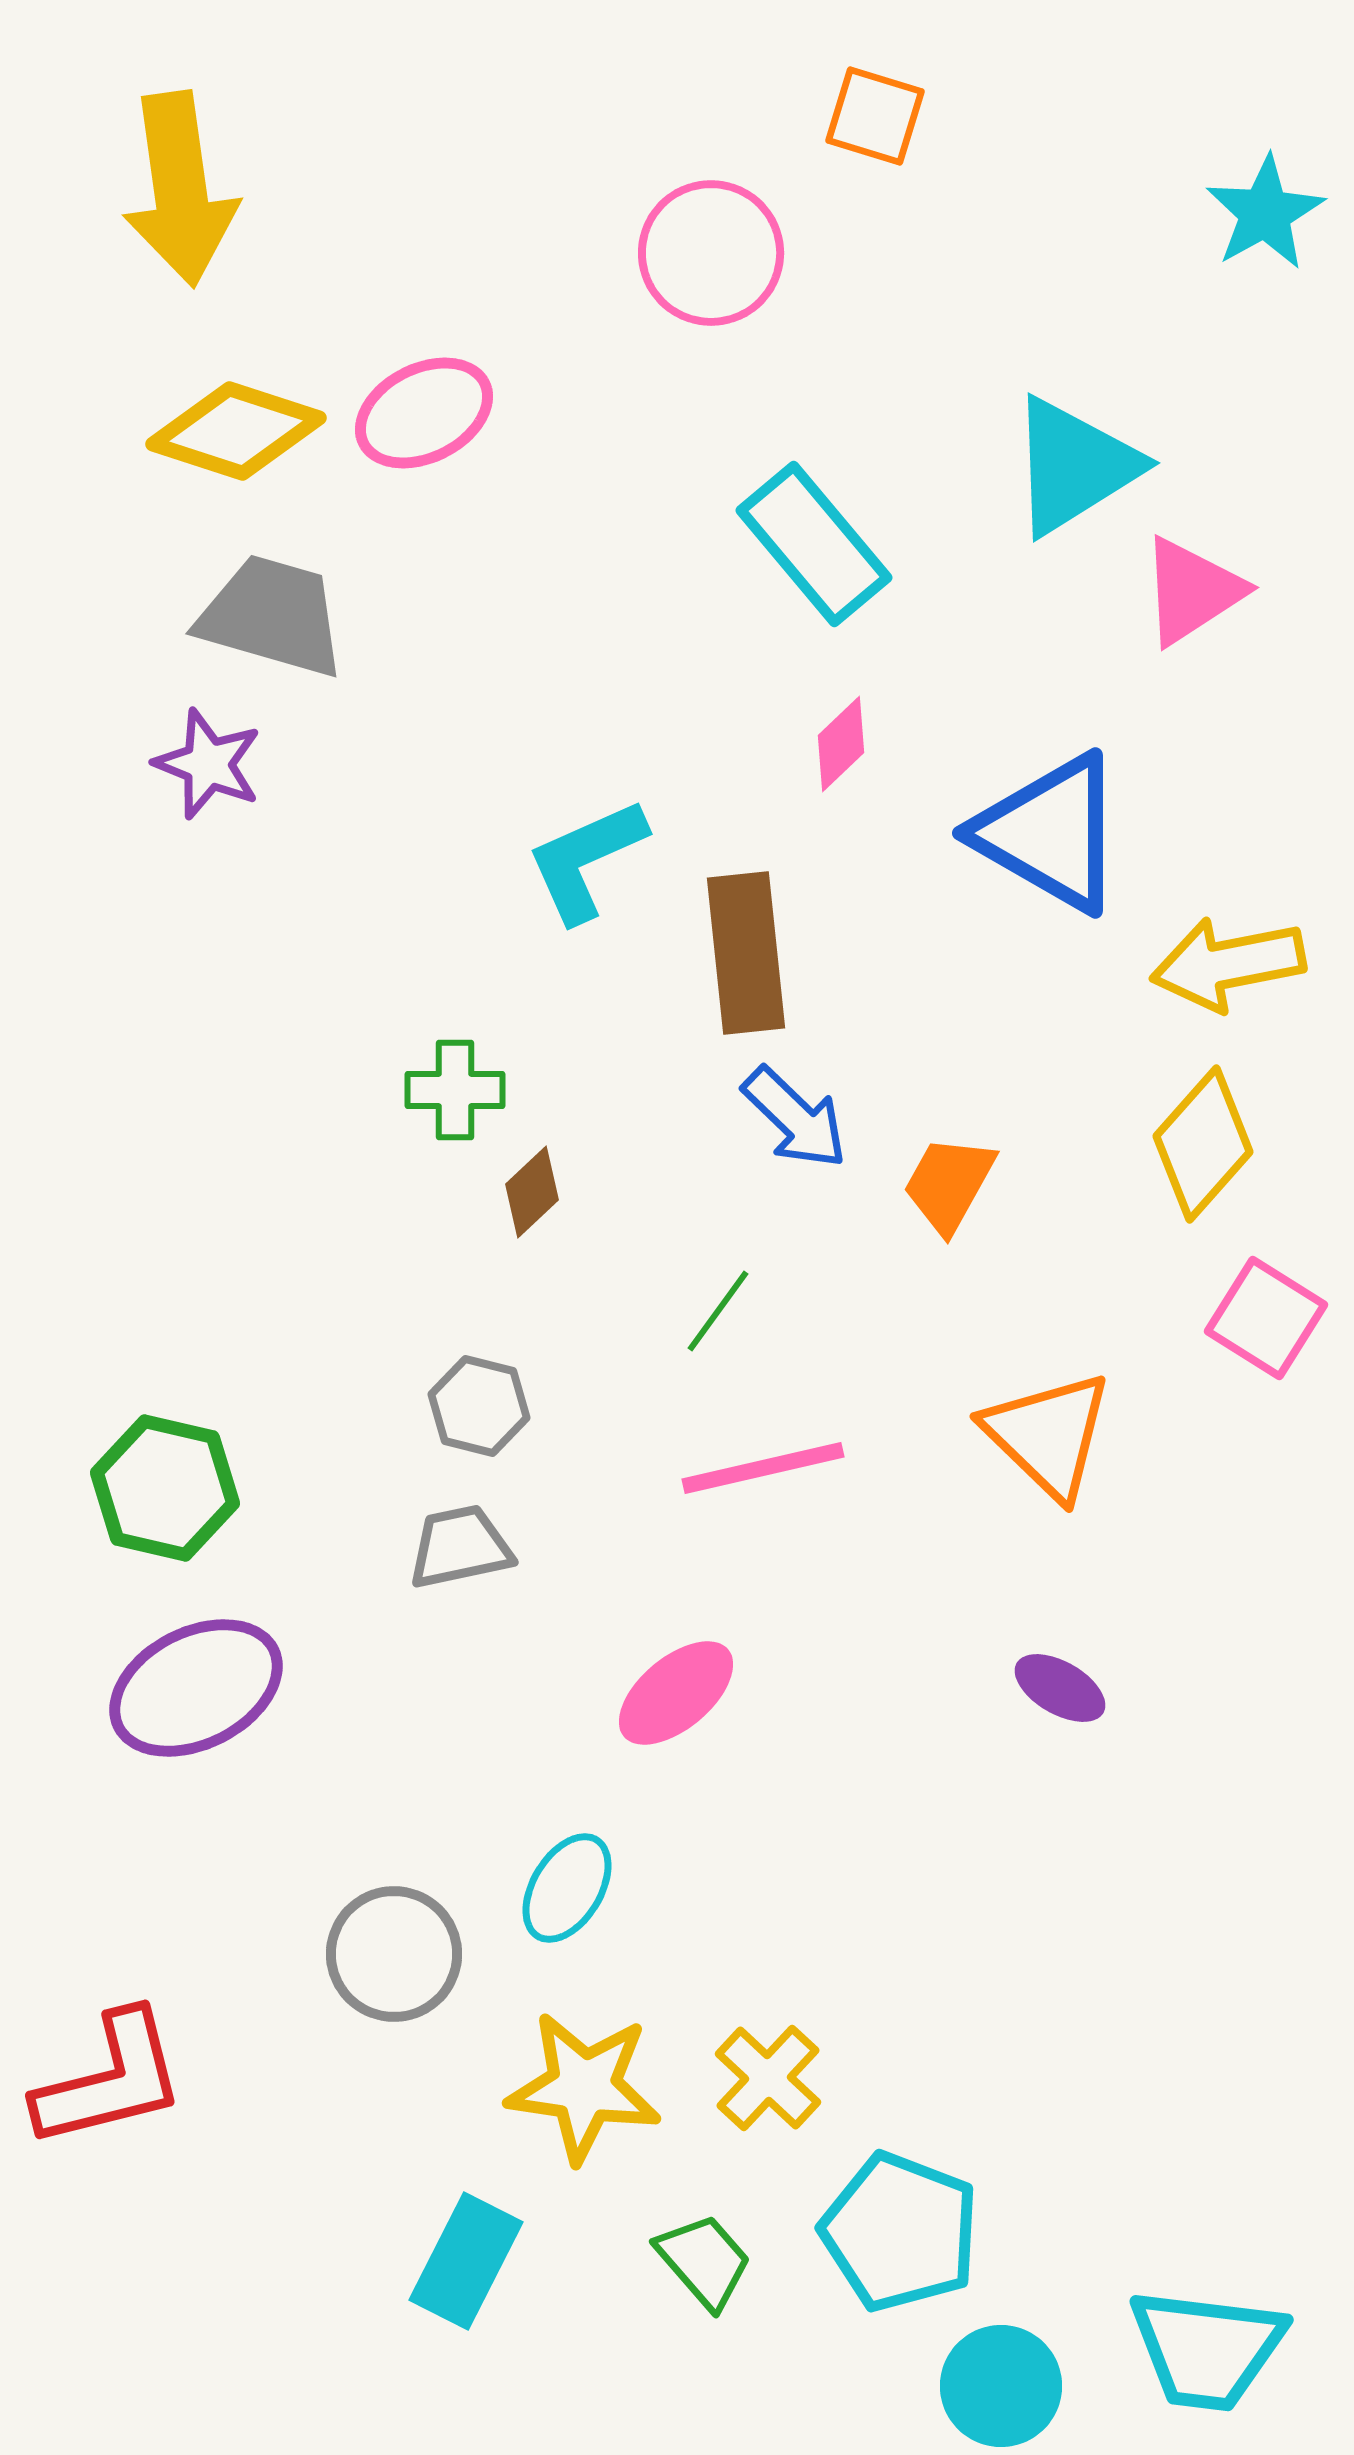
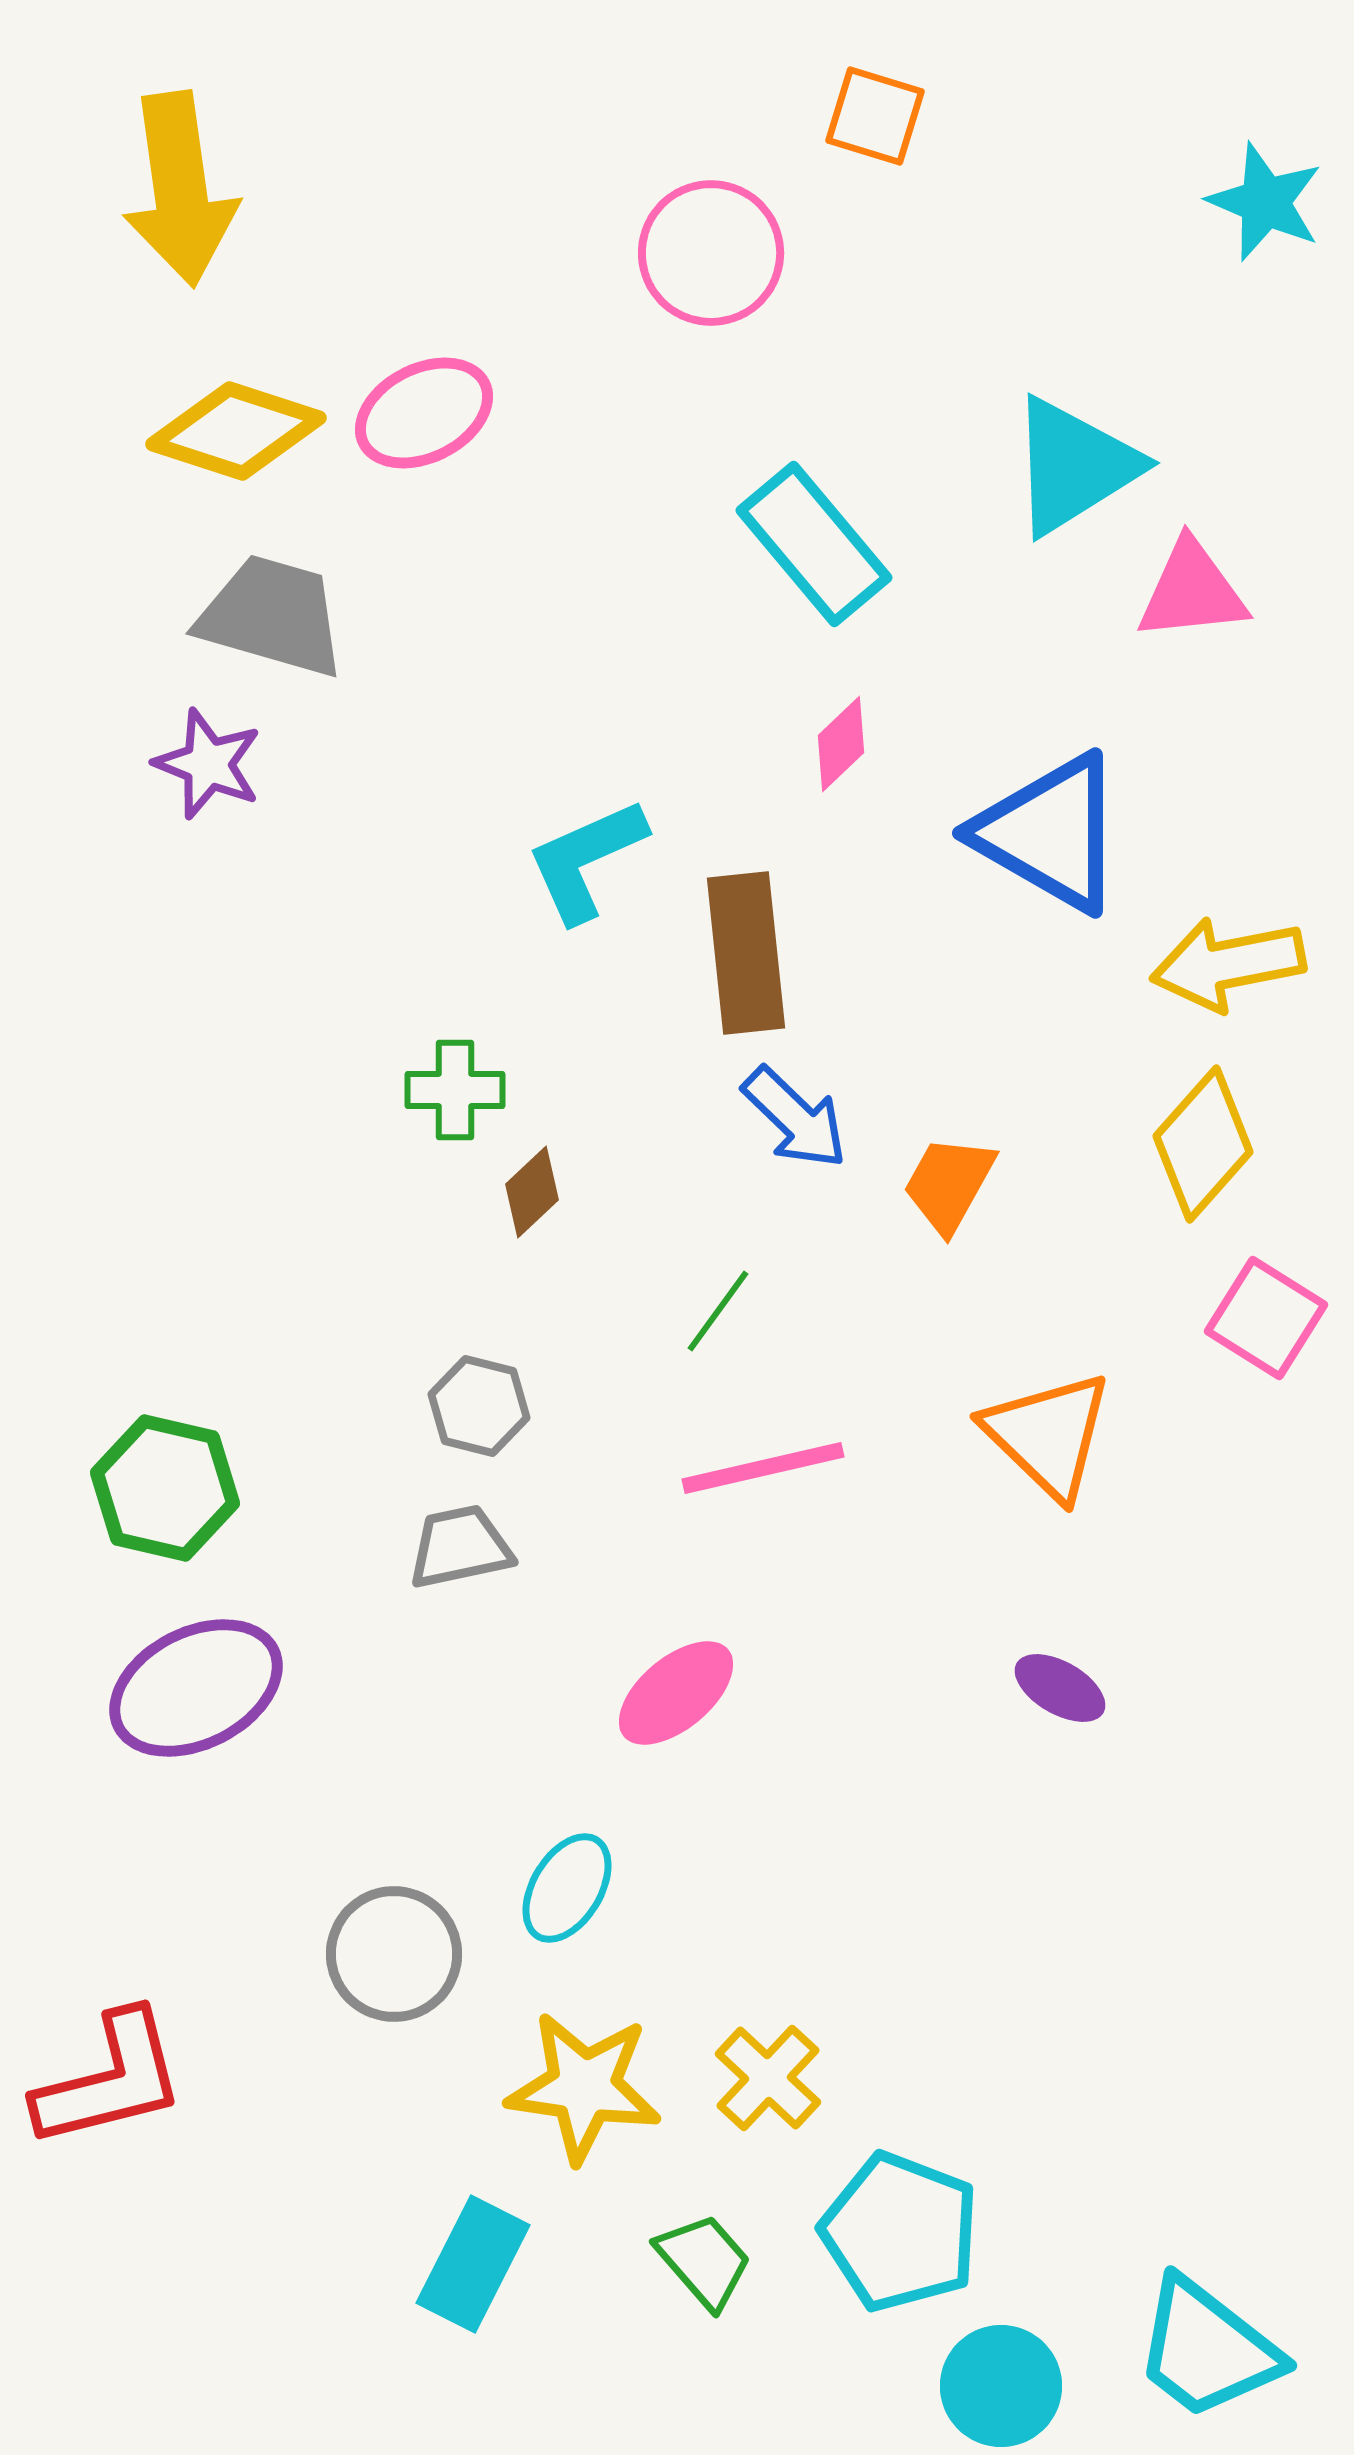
cyan star at (1265, 213): moved 11 px up; rotated 20 degrees counterclockwise
pink triangle at (1192, 591): rotated 27 degrees clockwise
cyan rectangle at (466, 2261): moved 7 px right, 3 px down
cyan trapezoid at (1207, 2349): rotated 31 degrees clockwise
